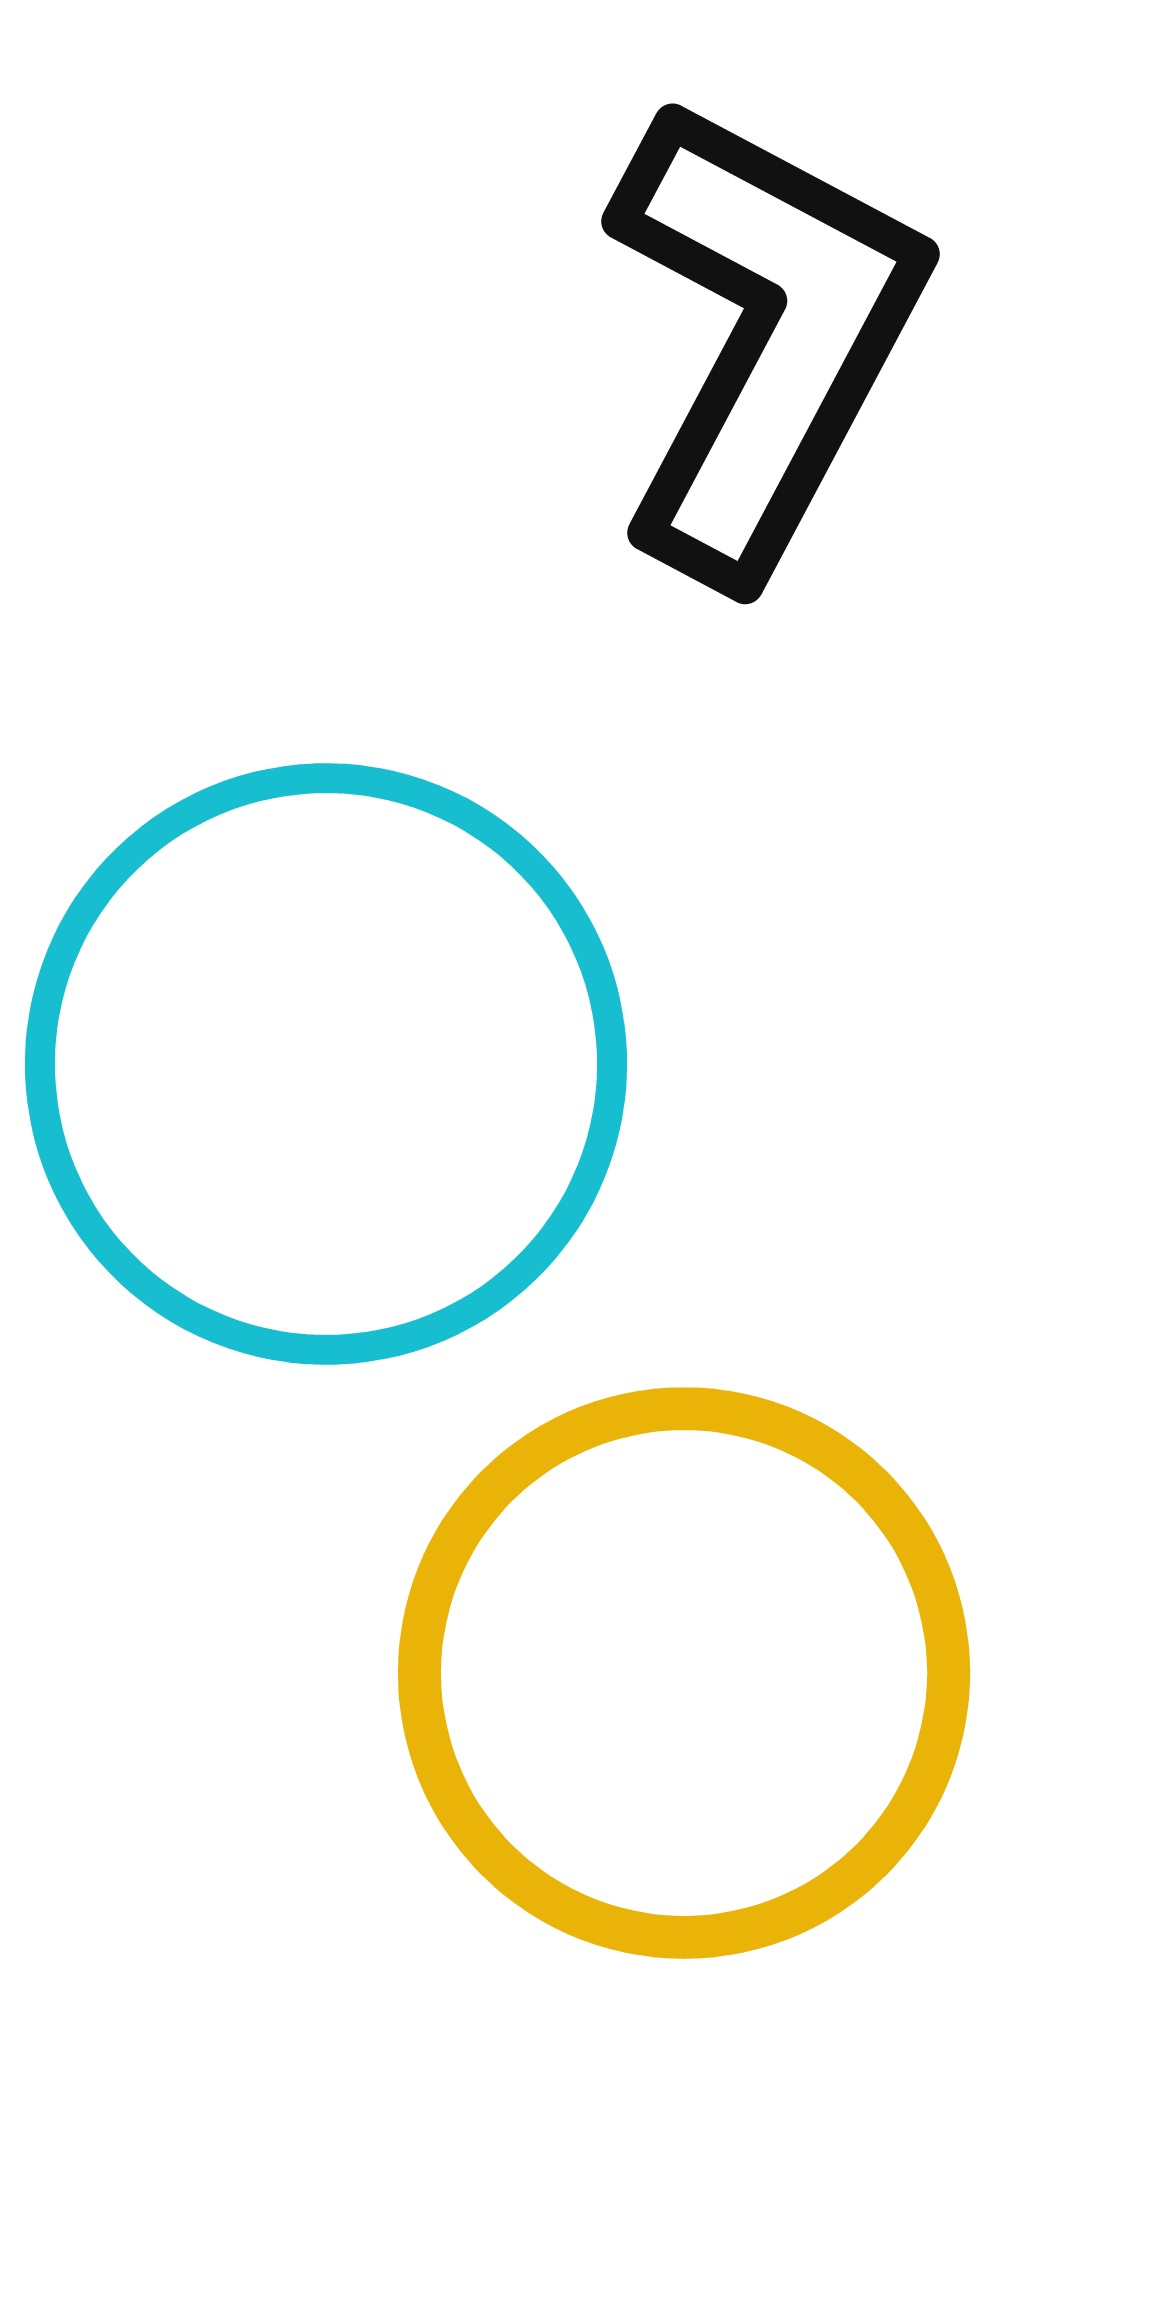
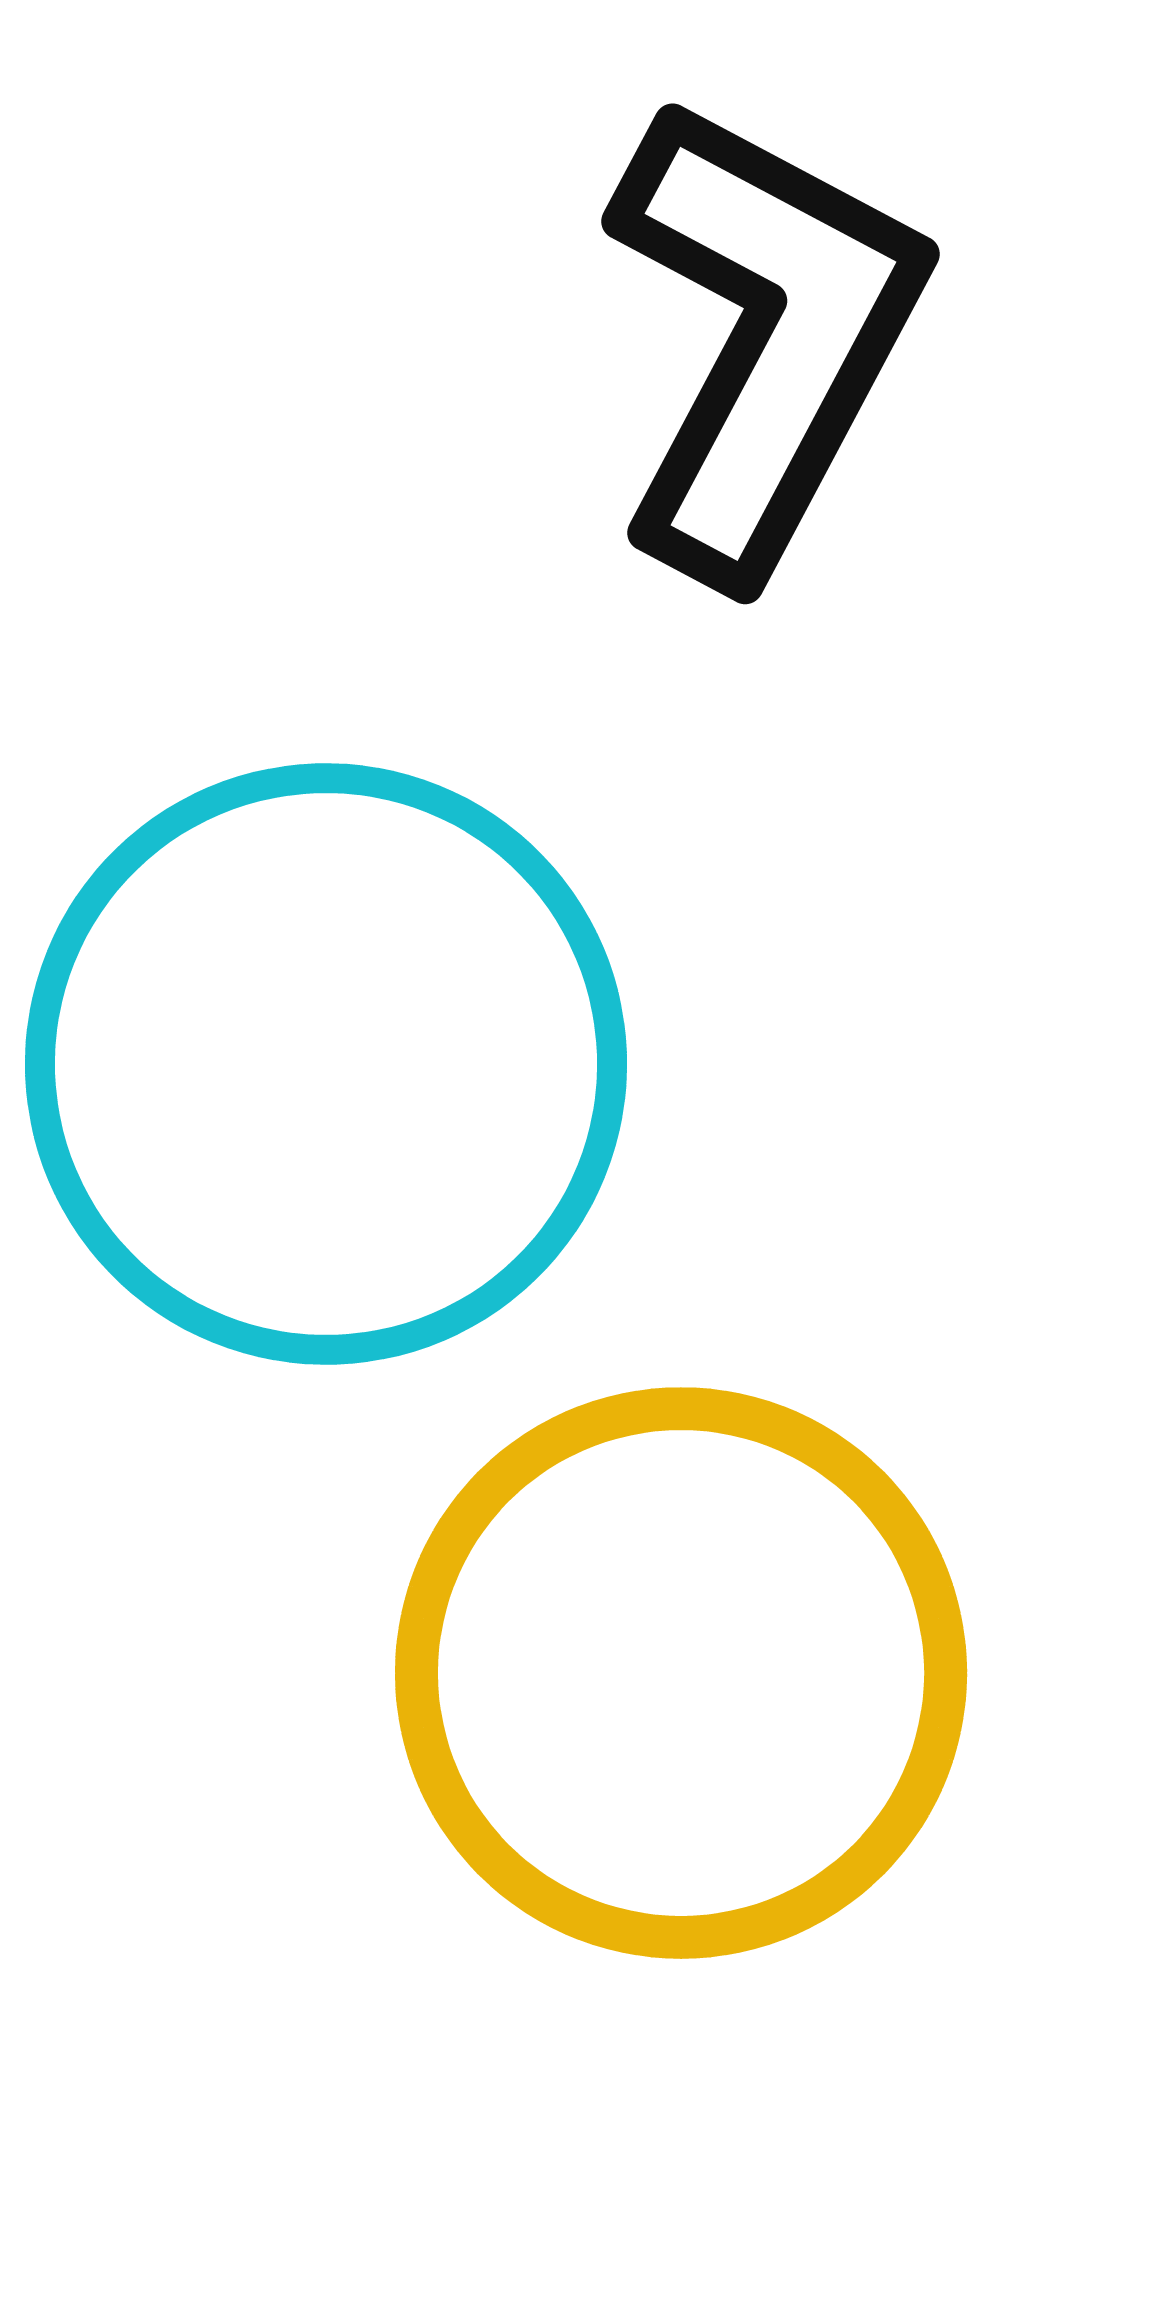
yellow circle: moved 3 px left
